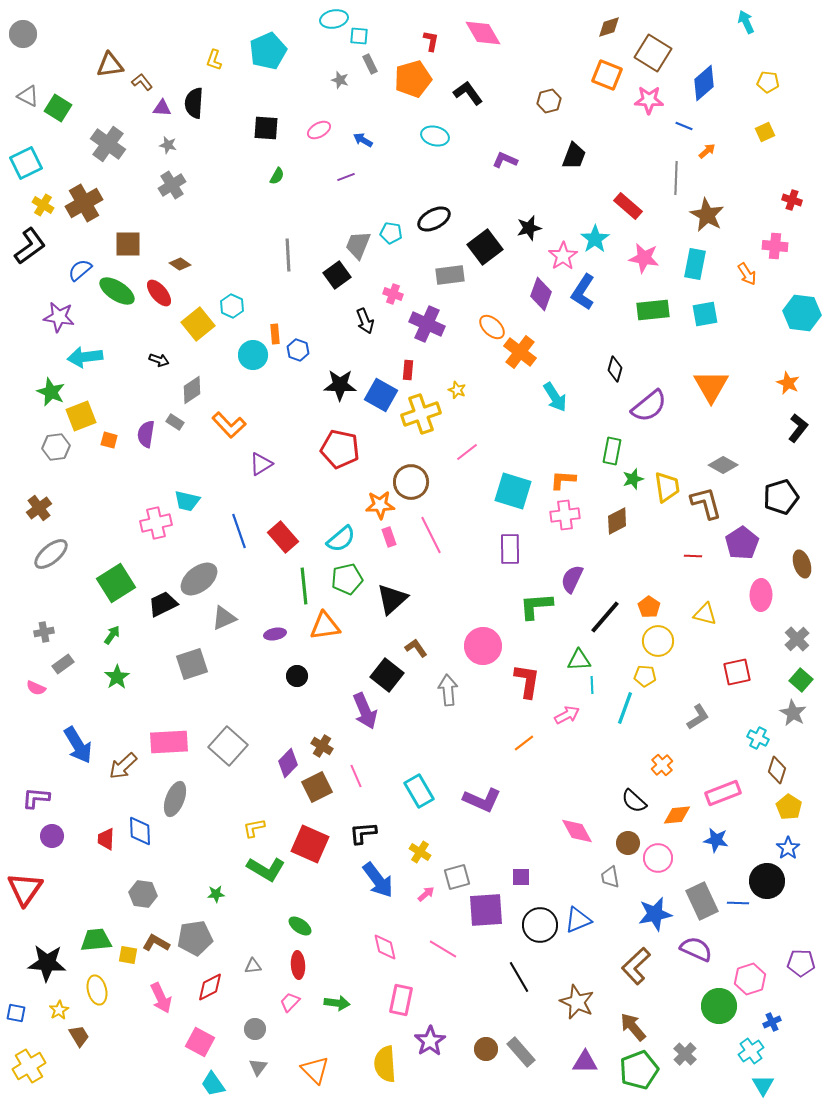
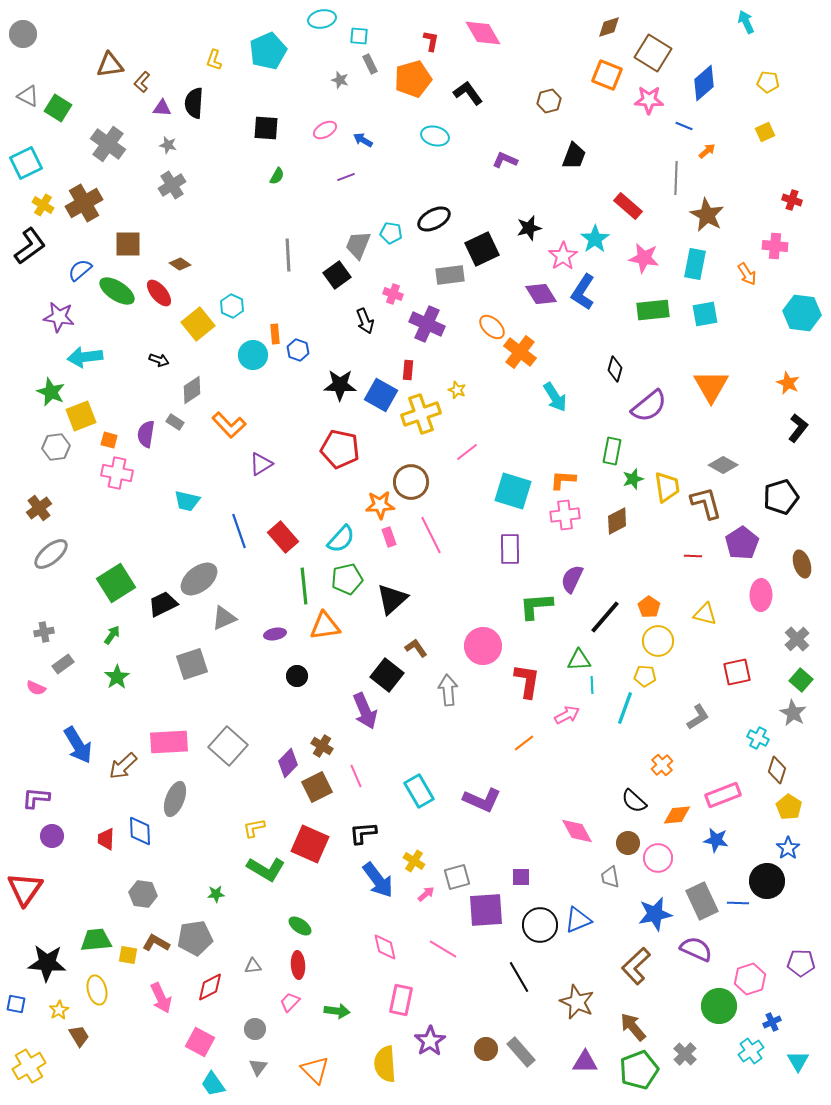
cyan ellipse at (334, 19): moved 12 px left
brown L-shape at (142, 82): rotated 100 degrees counterclockwise
pink ellipse at (319, 130): moved 6 px right
black square at (485, 247): moved 3 px left, 2 px down; rotated 12 degrees clockwise
purple diamond at (541, 294): rotated 52 degrees counterclockwise
pink cross at (156, 523): moved 39 px left, 50 px up; rotated 24 degrees clockwise
cyan semicircle at (341, 539): rotated 8 degrees counterclockwise
pink rectangle at (723, 793): moved 2 px down
yellow cross at (420, 852): moved 6 px left, 9 px down
green arrow at (337, 1003): moved 8 px down
blue square at (16, 1013): moved 9 px up
cyan triangle at (763, 1085): moved 35 px right, 24 px up
